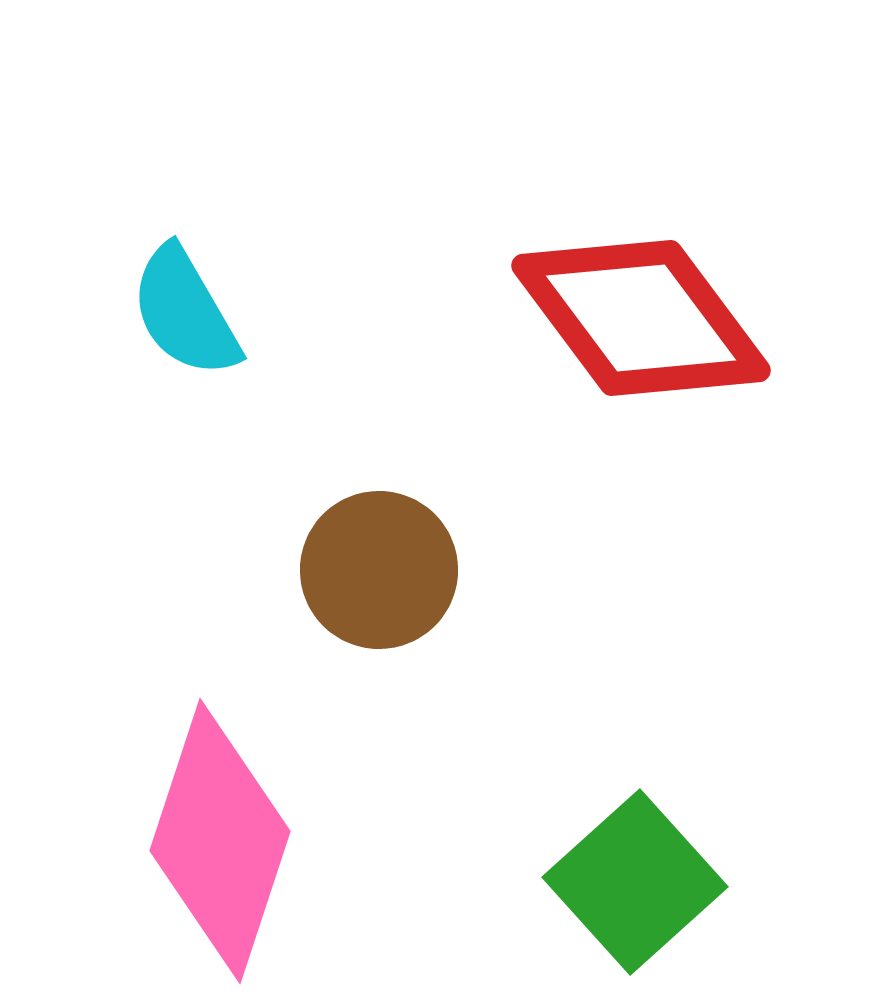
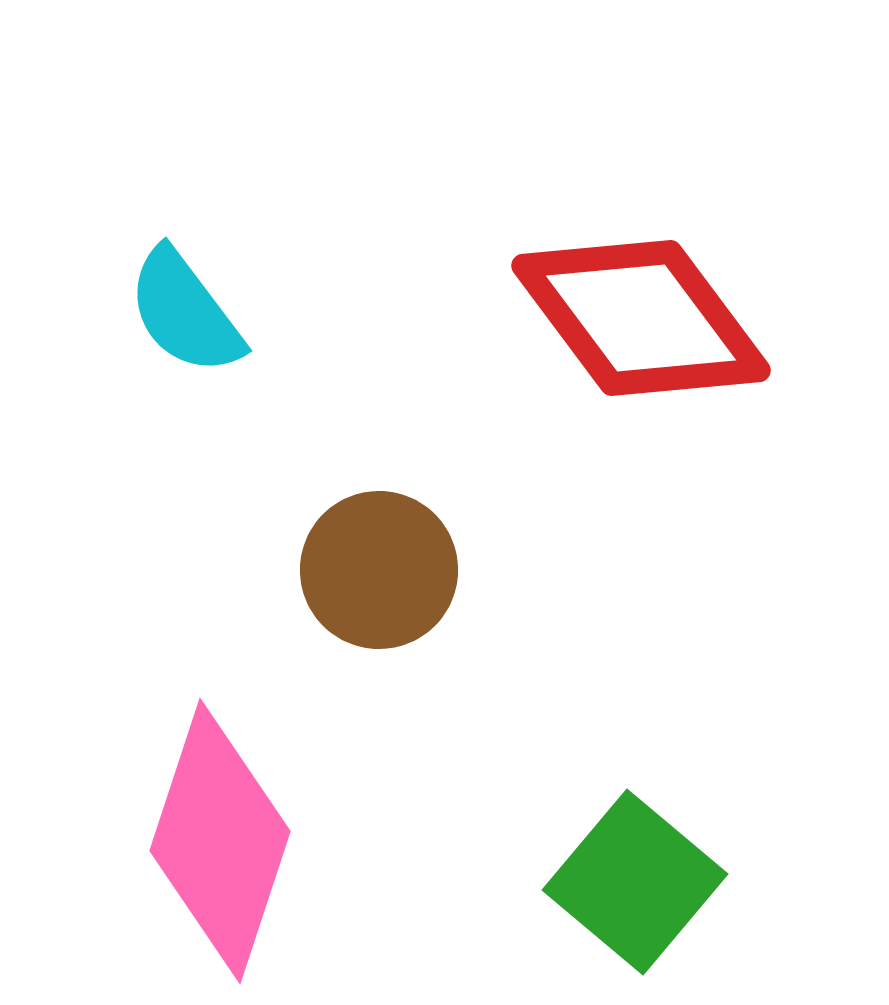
cyan semicircle: rotated 7 degrees counterclockwise
green square: rotated 8 degrees counterclockwise
